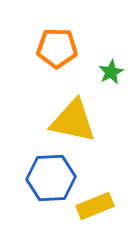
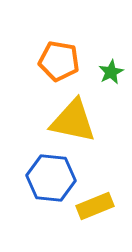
orange pentagon: moved 2 px right, 13 px down; rotated 9 degrees clockwise
blue hexagon: rotated 9 degrees clockwise
